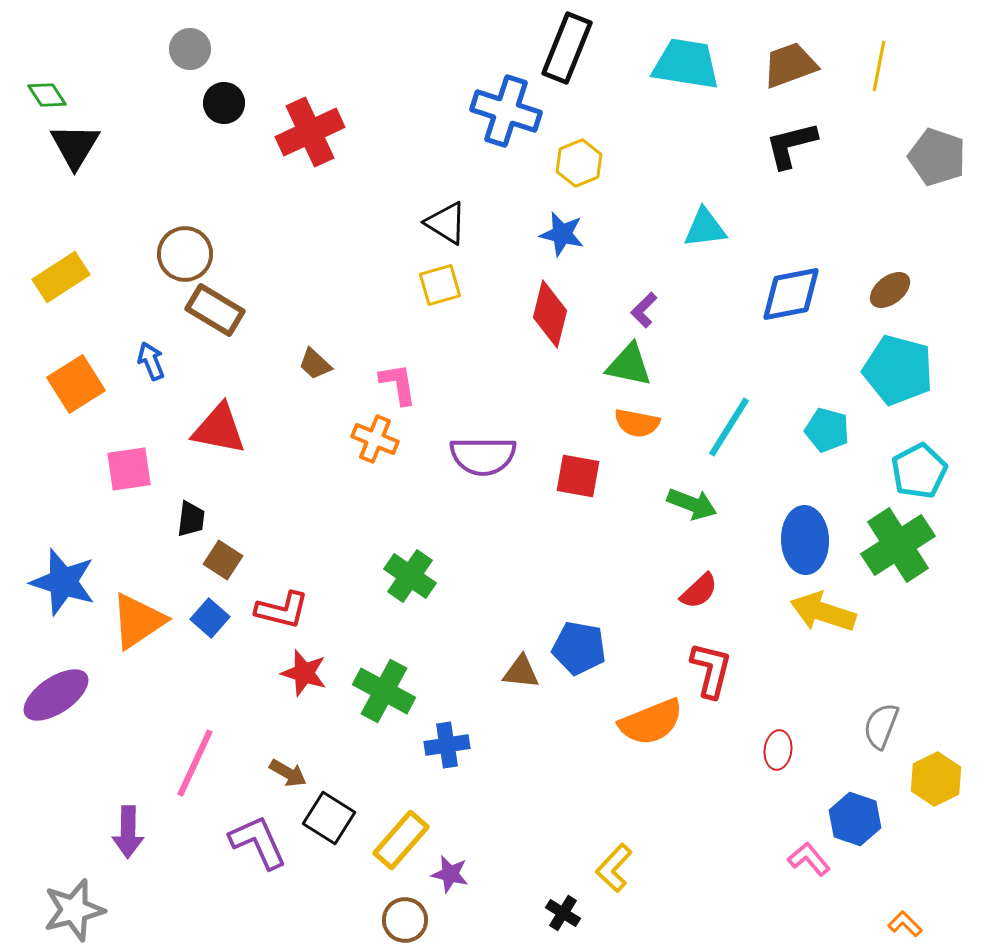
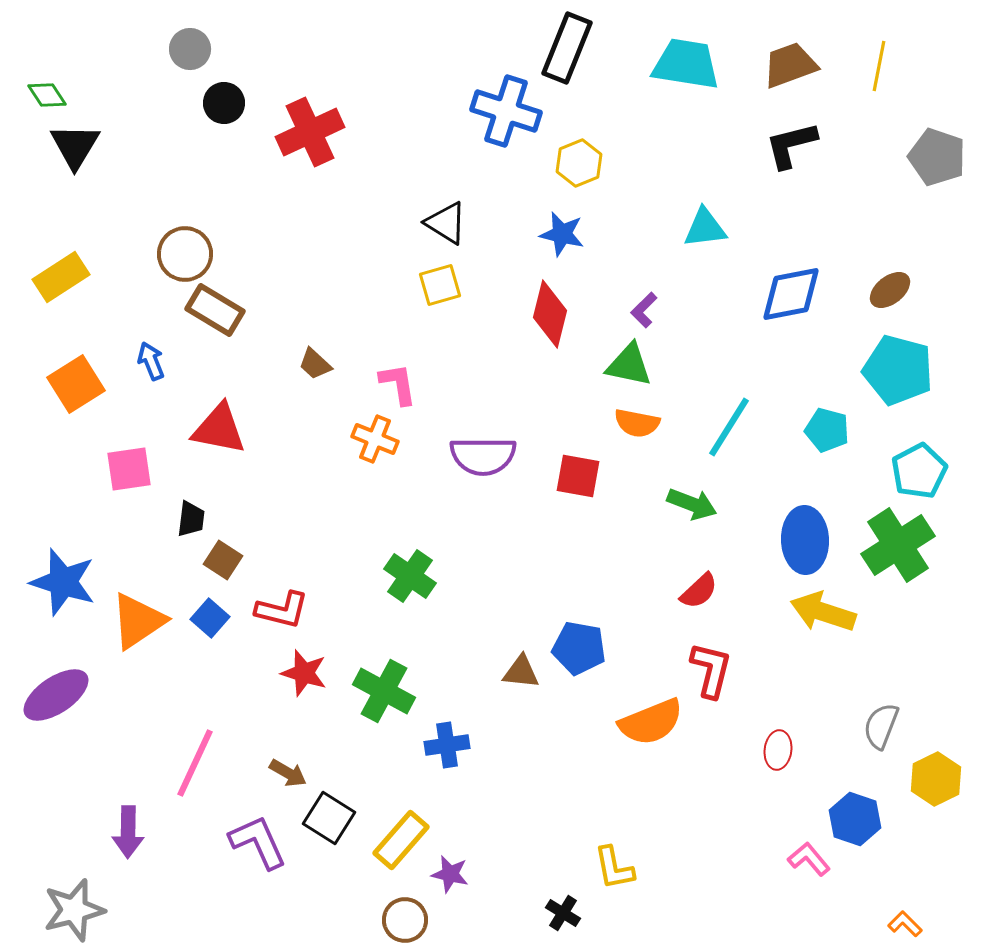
yellow L-shape at (614, 868): rotated 54 degrees counterclockwise
